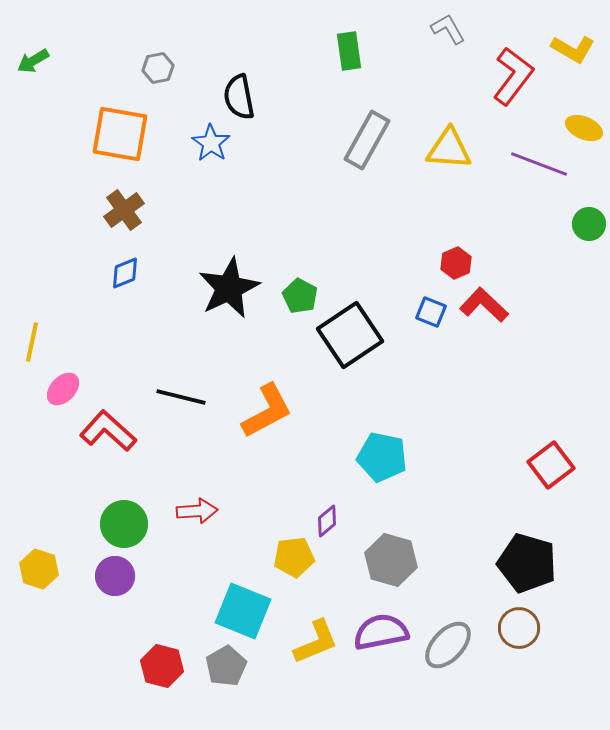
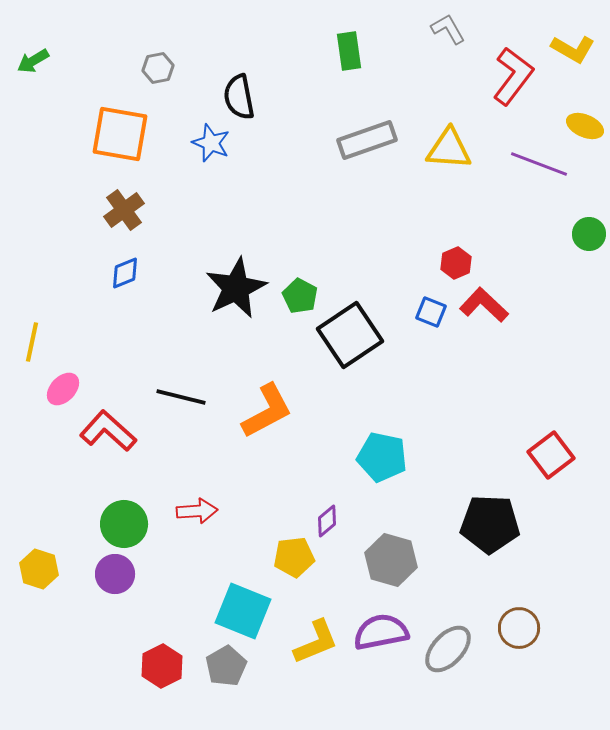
yellow ellipse at (584, 128): moved 1 px right, 2 px up
gray rectangle at (367, 140): rotated 42 degrees clockwise
blue star at (211, 143): rotated 12 degrees counterclockwise
green circle at (589, 224): moved 10 px down
black star at (229, 288): moved 7 px right
red square at (551, 465): moved 10 px up
black pentagon at (527, 563): moved 37 px left, 39 px up; rotated 14 degrees counterclockwise
purple circle at (115, 576): moved 2 px up
gray ellipse at (448, 645): moved 4 px down
red hexagon at (162, 666): rotated 18 degrees clockwise
